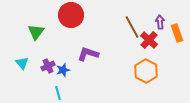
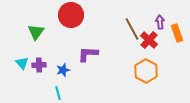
brown line: moved 2 px down
purple L-shape: rotated 15 degrees counterclockwise
purple cross: moved 9 px left, 1 px up; rotated 24 degrees clockwise
